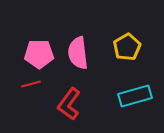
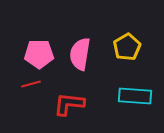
pink semicircle: moved 2 px right, 1 px down; rotated 16 degrees clockwise
cyan rectangle: rotated 20 degrees clockwise
red L-shape: rotated 60 degrees clockwise
